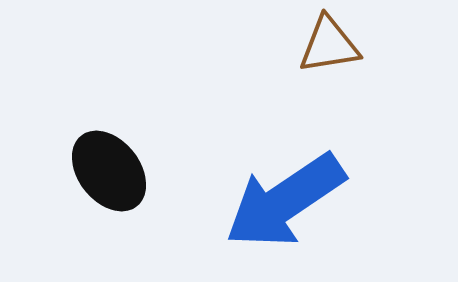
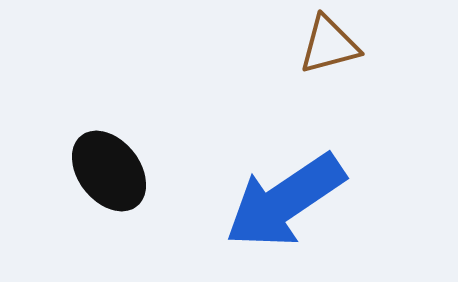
brown triangle: rotated 6 degrees counterclockwise
